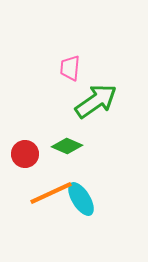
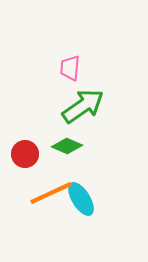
green arrow: moved 13 px left, 5 px down
